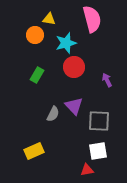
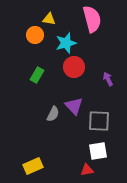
purple arrow: moved 1 px right, 1 px up
yellow rectangle: moved 1 px left, 15 px down
